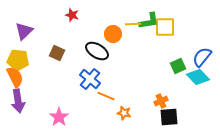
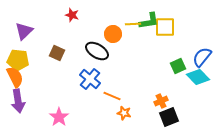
orange line: moved 6 px right
black square: rotated 18 degrees counterclockwise
